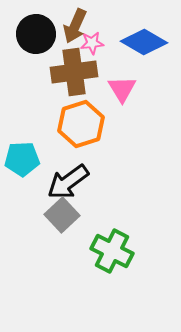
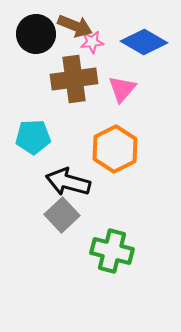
brown arrow: rotated 92 degrees counterclockwise
pink star: moved 1 px up
brown cross: moved 7 px down
pink triangle: rotated 12 degrees clockwise
orange hexagon: moved 34 px right, 25 px down; rotated 9 degrees counterclockwise
cyan pentagon: moved 11 px right, 22 px up
black arrow: rotated 51 degrees clockwise
green cross: rotated 12 degrees counterclockwise
